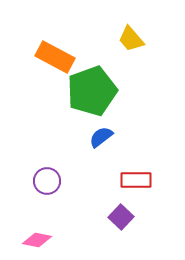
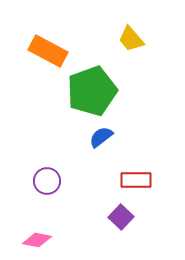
orange rectangle: moved 7 px left, 6 px up
